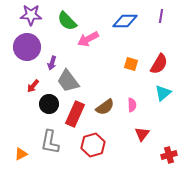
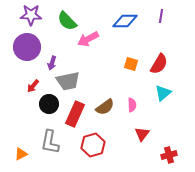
gray trapezoid: rotated 65 degrees counterclockwise
